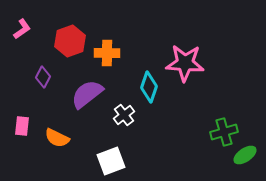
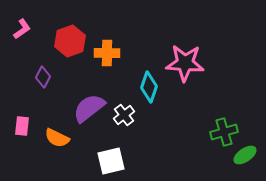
purple semicircle: moved 2 px right, 14 px down
white square: rotated 8 degrees clockwise
